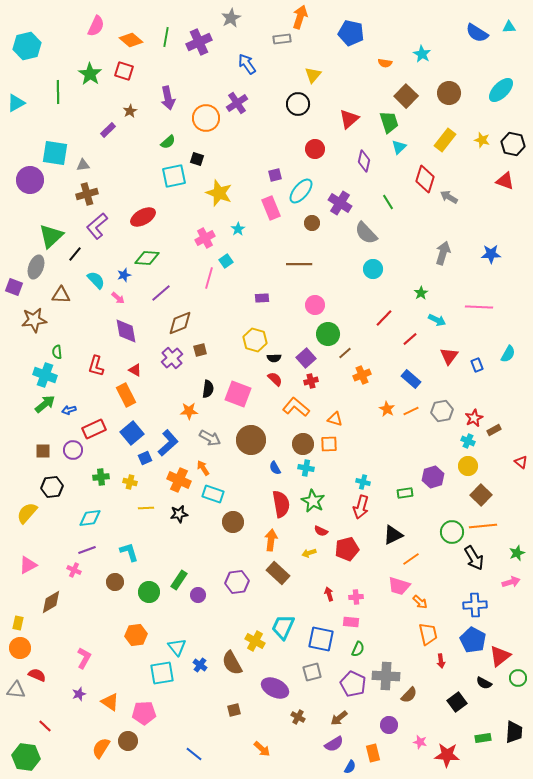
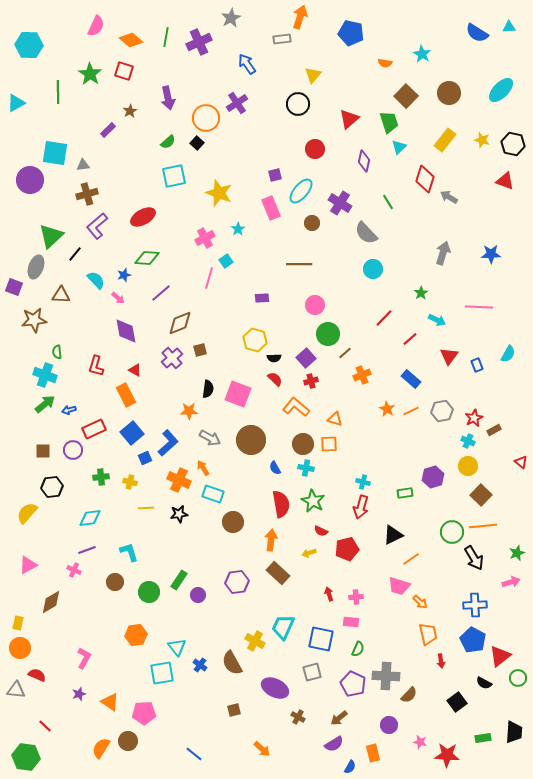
cyan hexagon at (27, 46): moved 2 px right, 1 px up; rotated 16 degrees clockwise
black square at (197, 159): moved 16 px up; rotated 24 degrees clockwise
